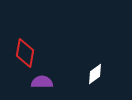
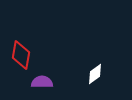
red diamond: moved 4 px left, 2 px down
